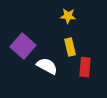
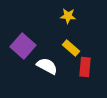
yellow rectangle: moved 1 px right, 1 px down; rotated 36 degrees counterclockwise
